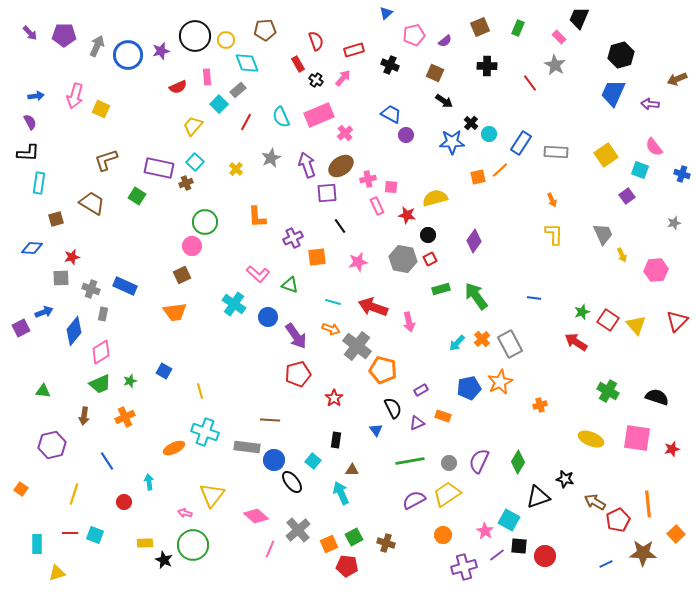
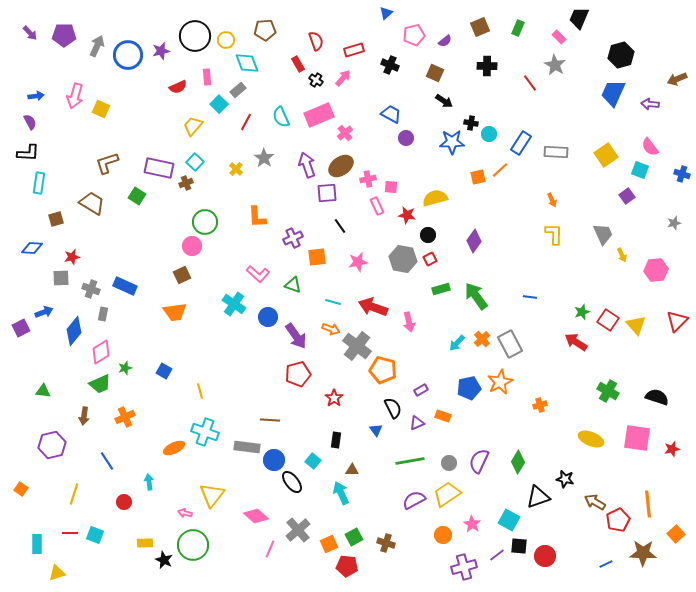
black cross at (471, 123): rotated 32 degrees counterclockwise
purple circle at (406, 135): moved 3 px down
pink semicircle at (654, 147): moved 4 px left
gray star at (271, 158): moved 7 px left; rotated 12 degrees counterclockwise
brown L-shape at (106, 160): moved 1 px right, 3 px down
green triangle at (290, 285): moved 3 px right
blue line at (534, 298): moved 4 px left, 1 px up
green star at (130, 381): moved 5 px left, 13 px up
pink star at (485, 531): moved 13 px left, 7 px up
